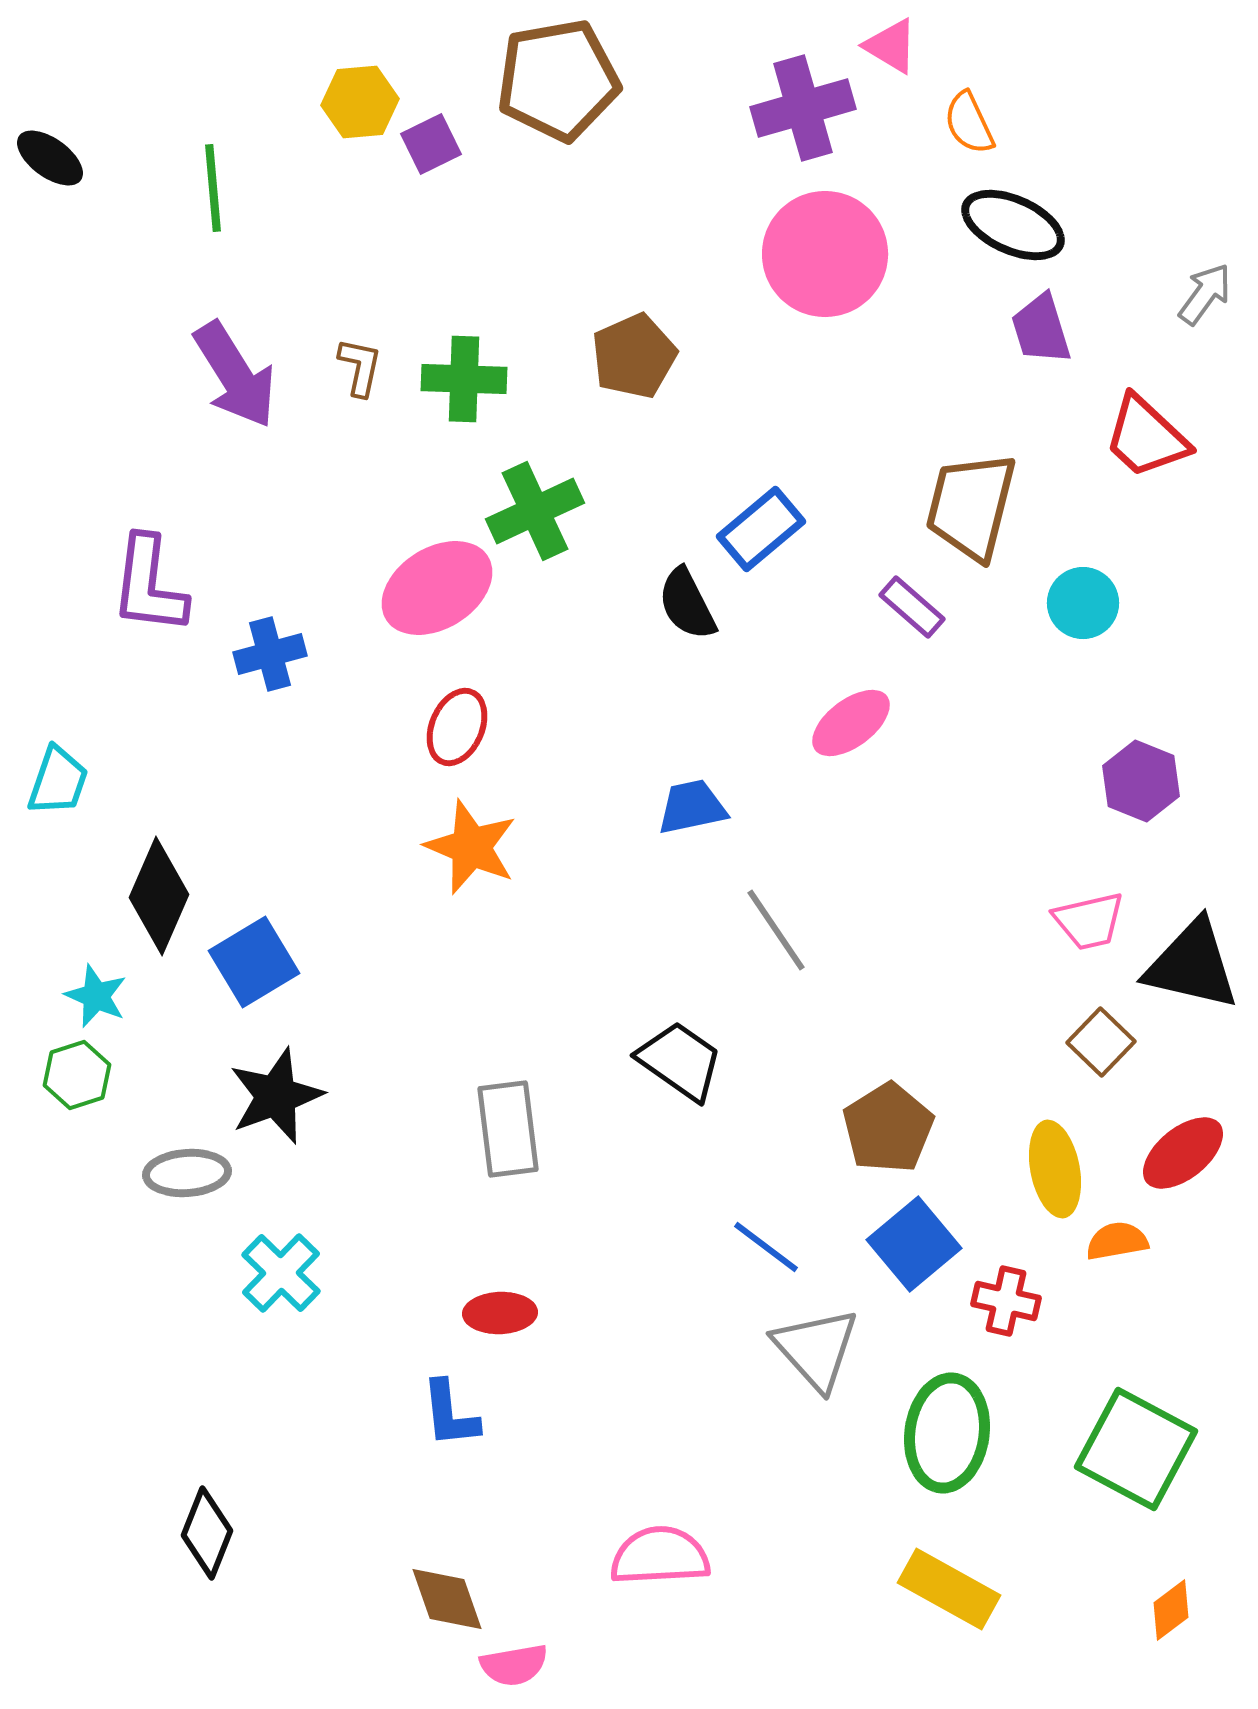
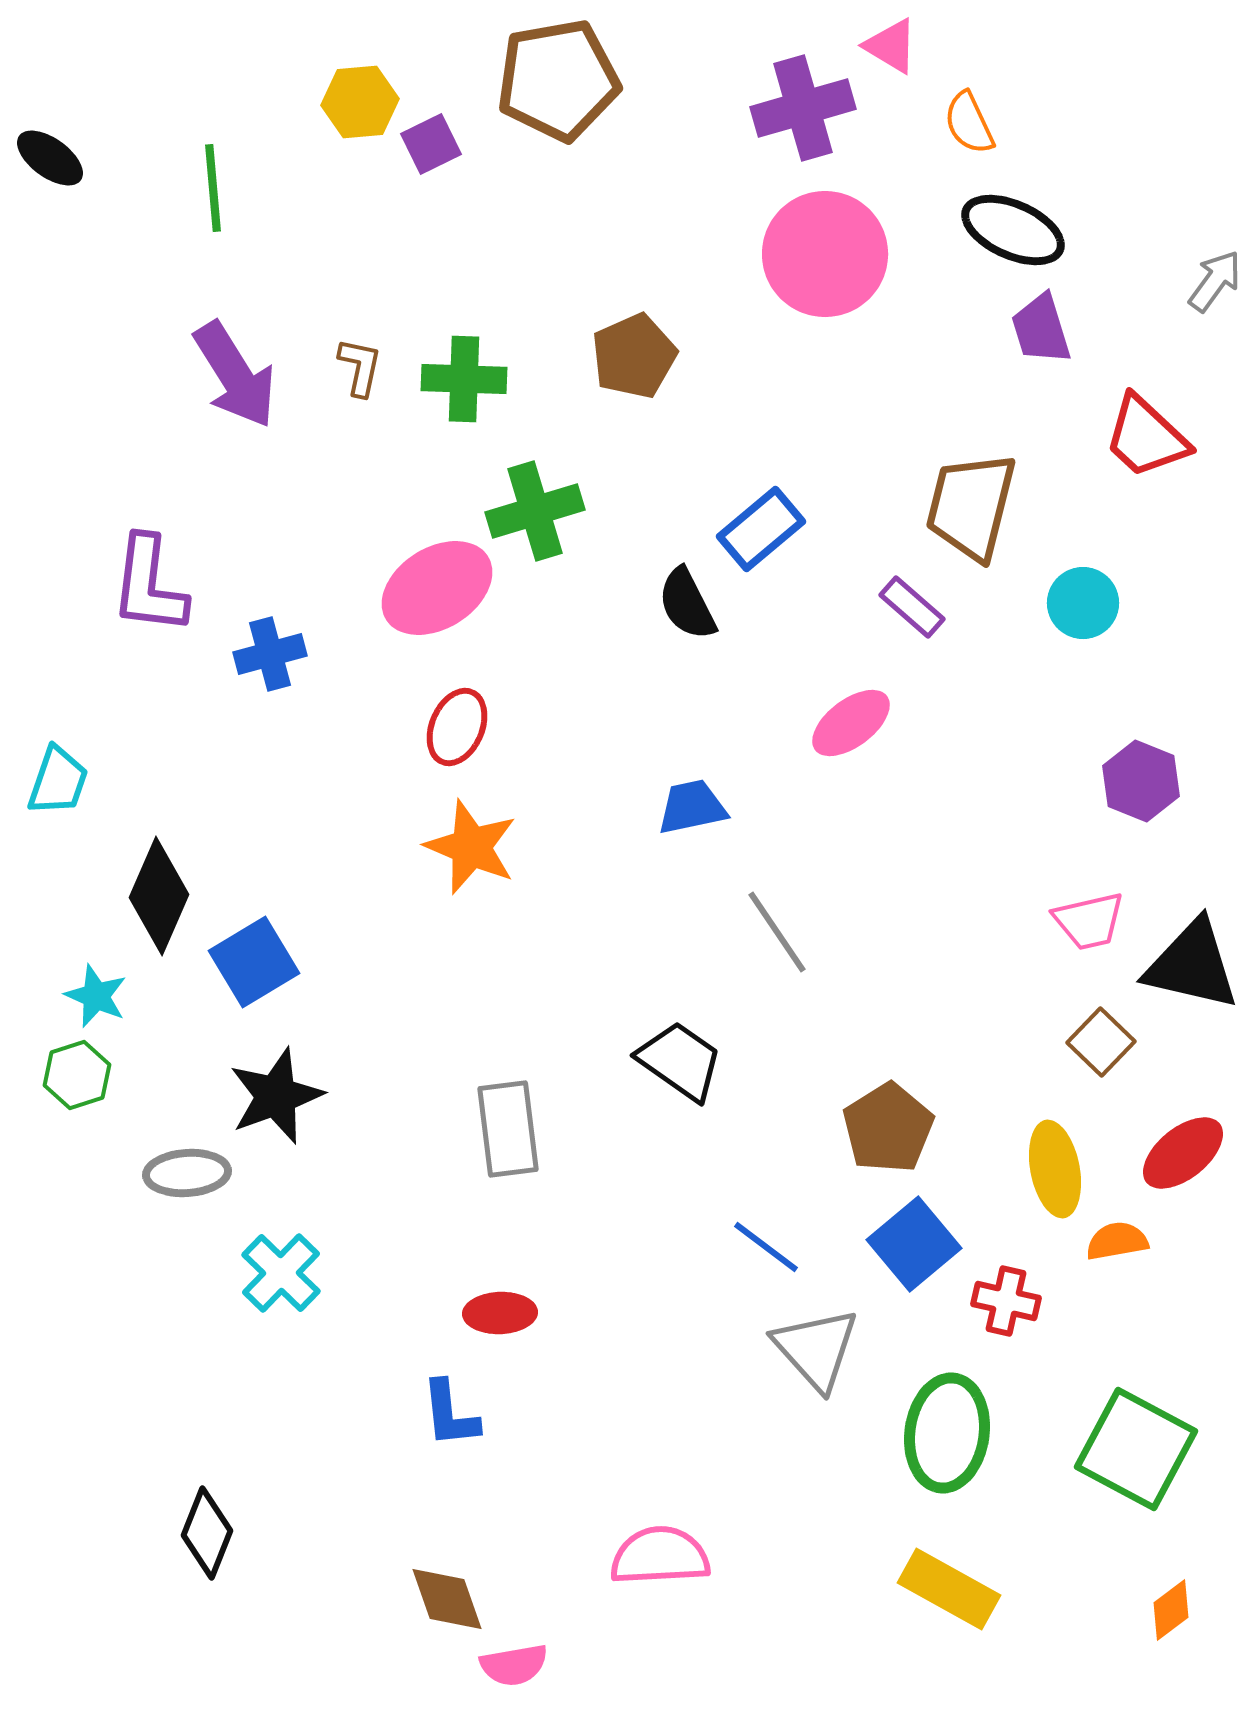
black ellipse at (1013, 225): moved 5 px down
gray arrow at (1205, 294): moved 10 px right, 13 px up
green cross at (535, 511): rotated 8 degrees clockwise
gray line at (776, 930): moved 1 px right, 2 px down
